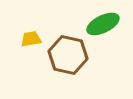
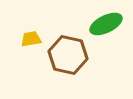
green ellipse: moved 3 px right
